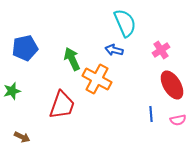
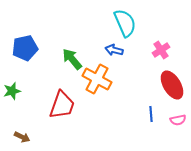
green arrow: rotated 15 degrees counterclockwise
